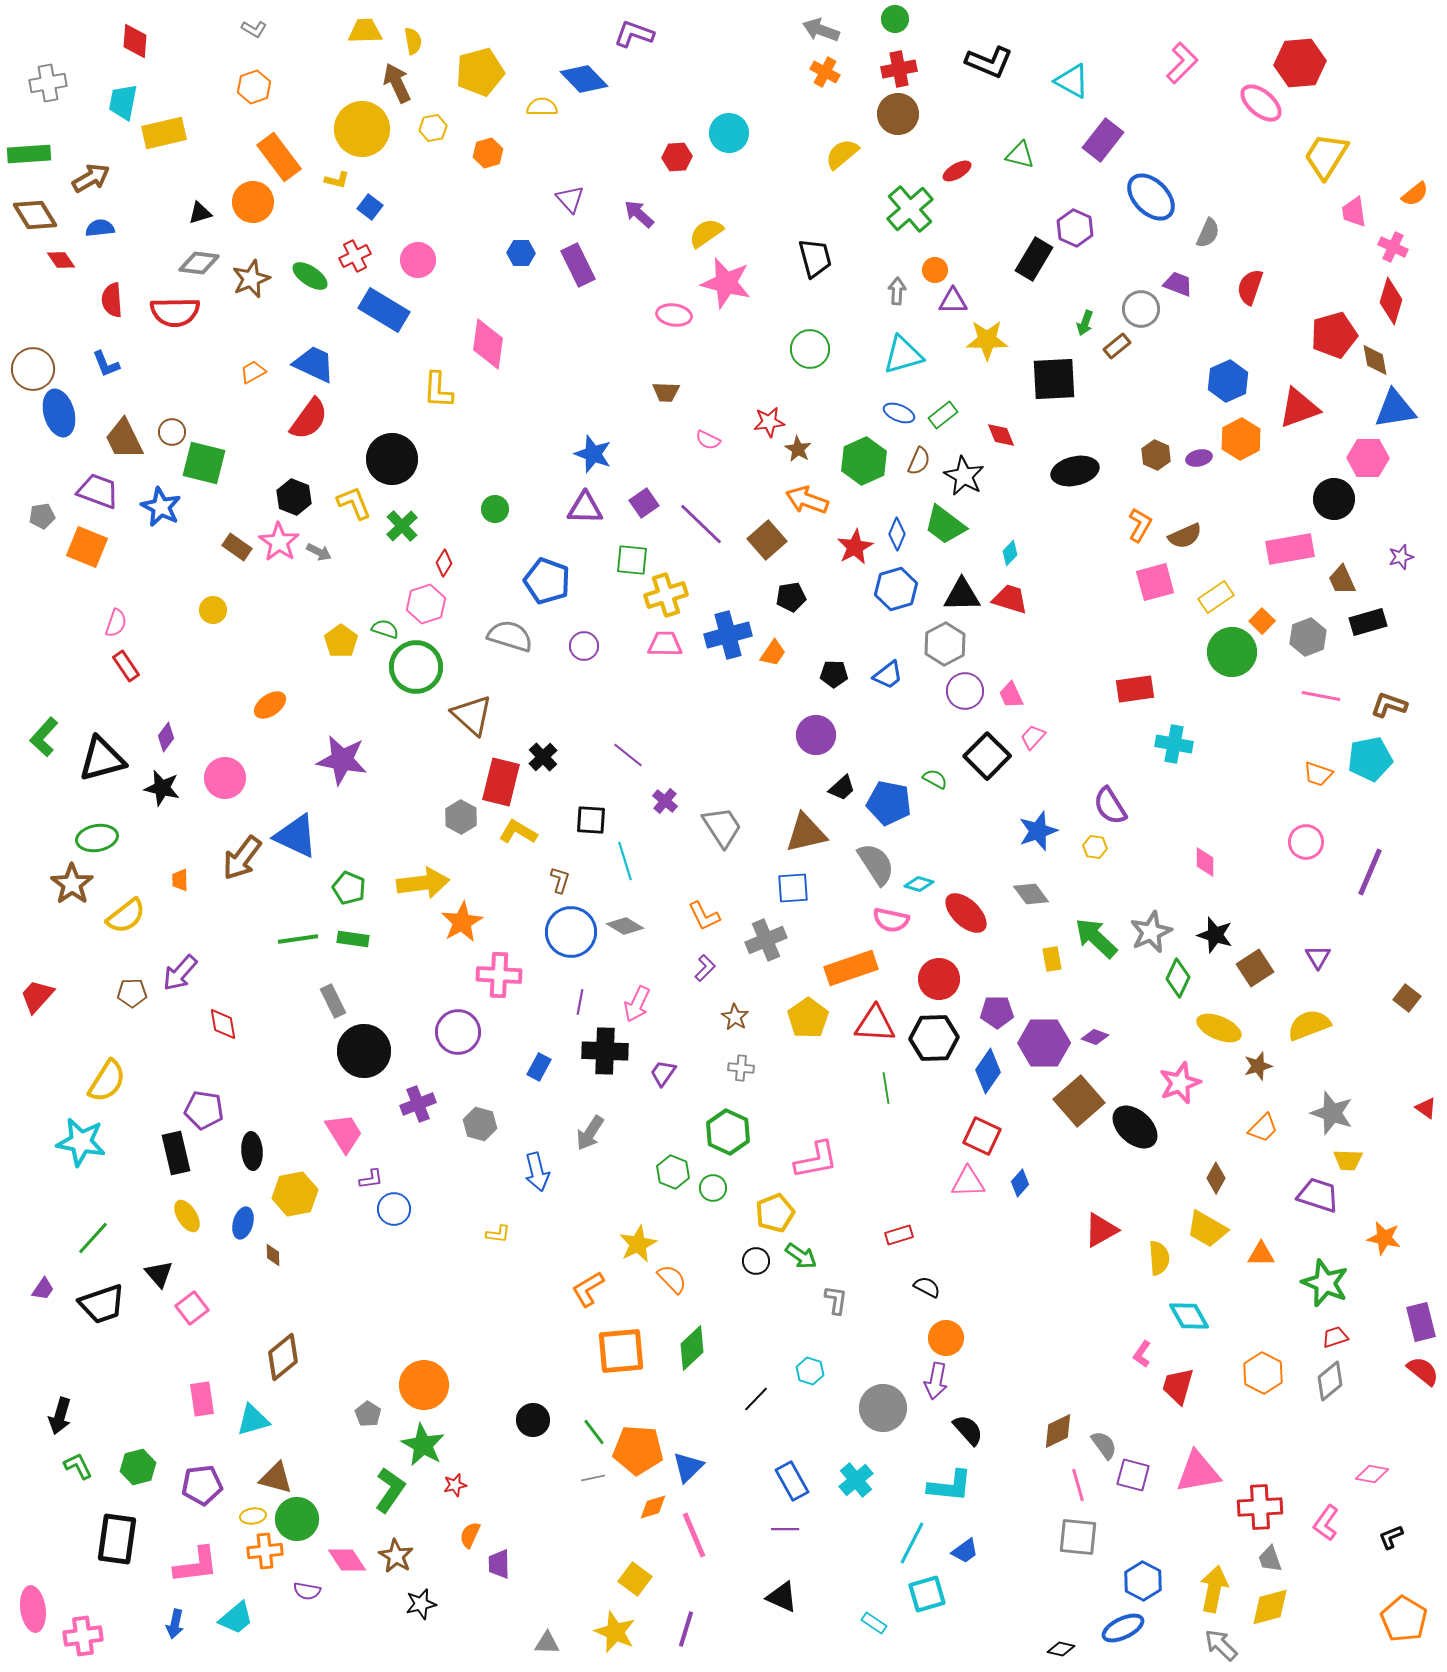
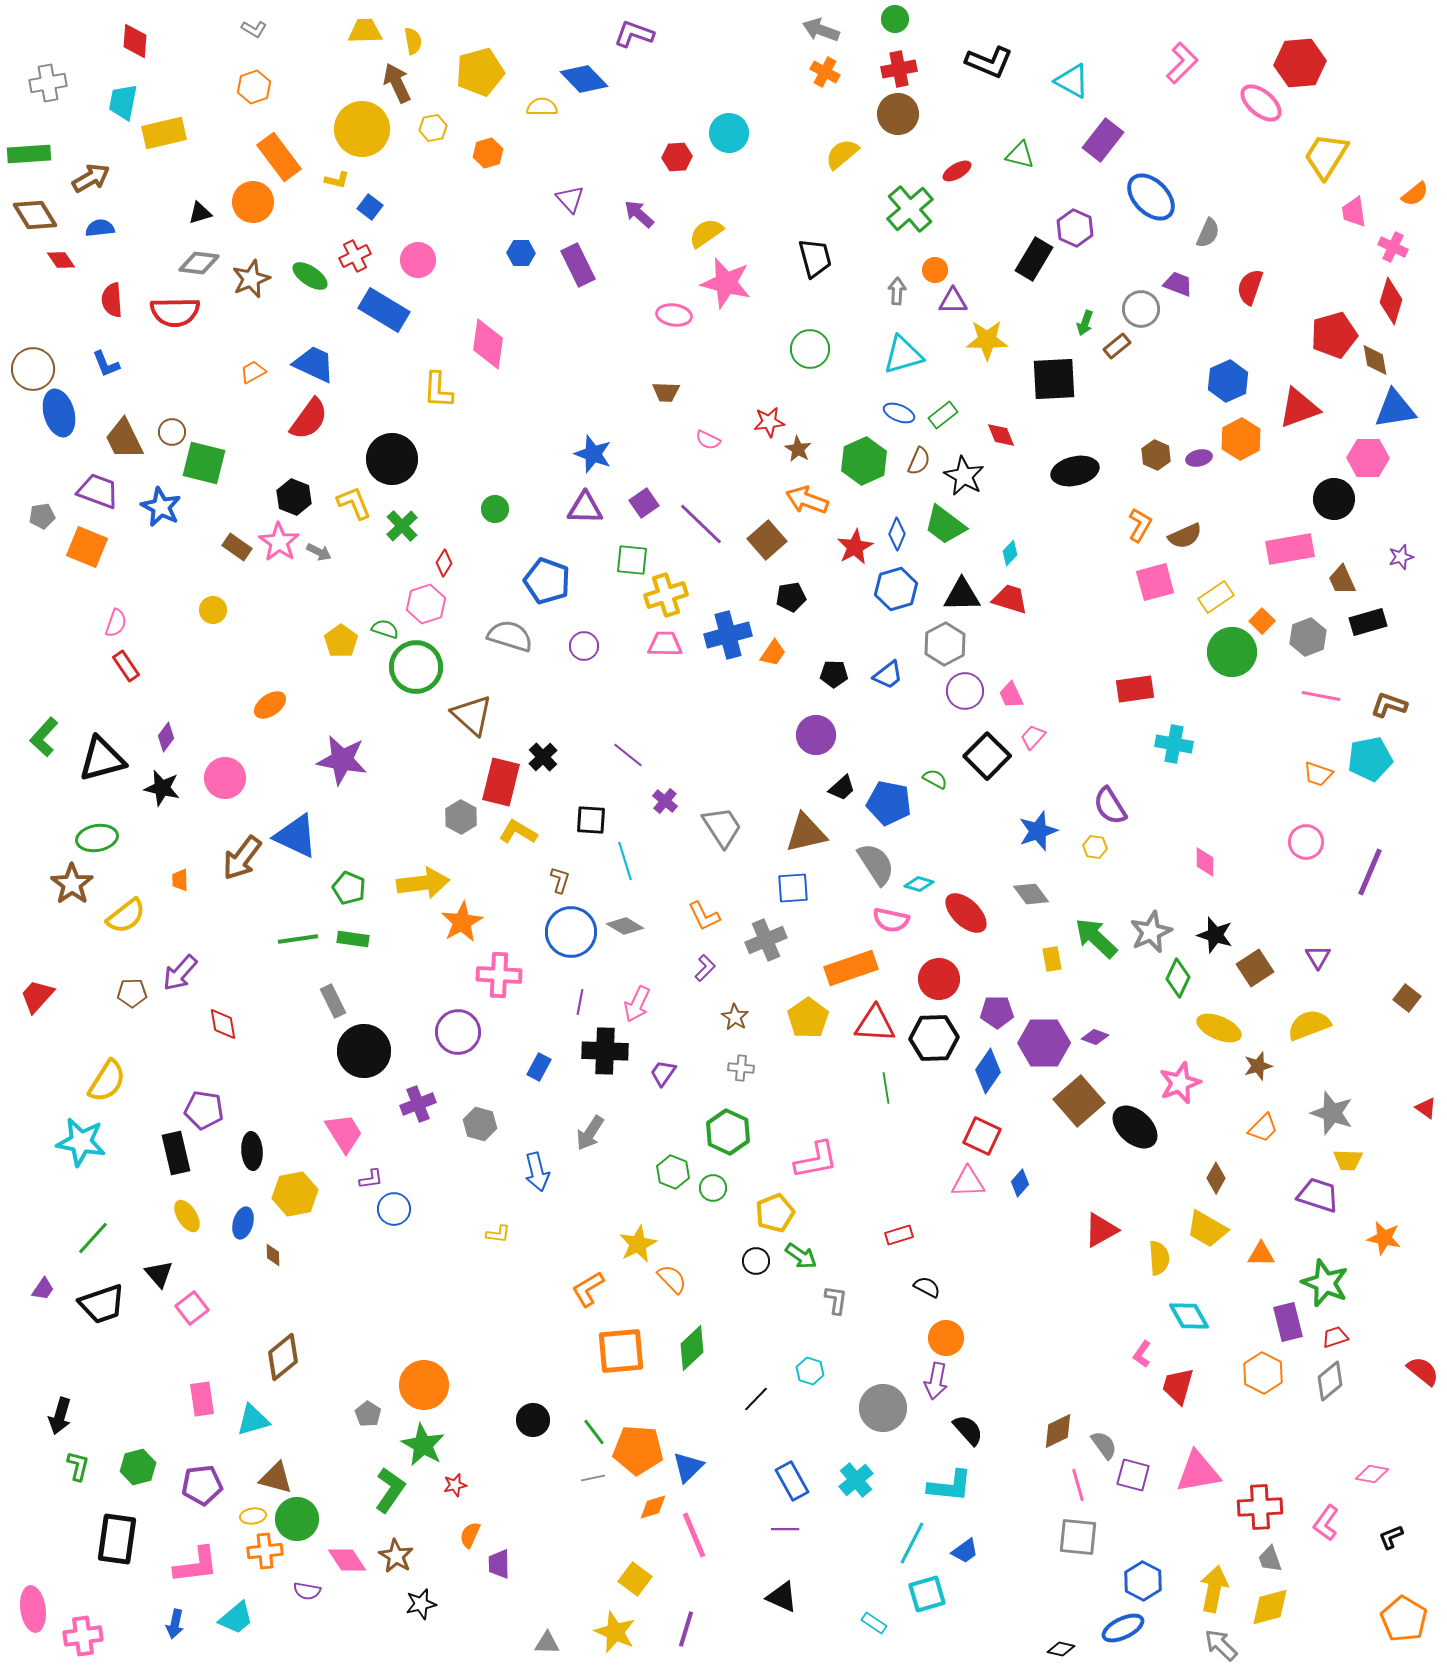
purple rectangle at (1421, 1322): moved 133 px left
green L-shape at (78, 1466): rotated 40 degrees clockwise
